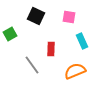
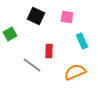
pink square: moved 2 px left
red rectangle: moved 2 px left, 2 px down
gray line: rotated 18 degrees counterclockwise
orange semicircle: moved 1 px down
